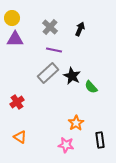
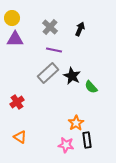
black rectangle: moved 13 px left
